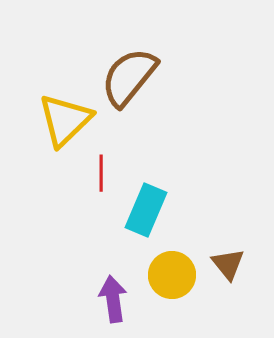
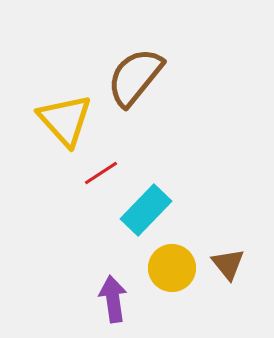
brown semicircle: moved 6 px right
yellow triangle: rotated 28 degrees counterclockwise
red line: rotated 57 degrees clockwise
cyan rectangle: rotated 21 degrees clockwise
yellow circle: moved 7 px up
